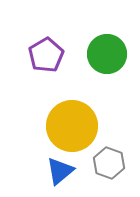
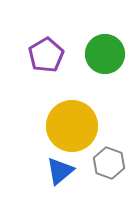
green circle: moved 2 px left
